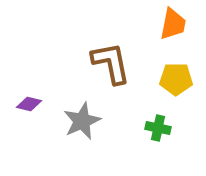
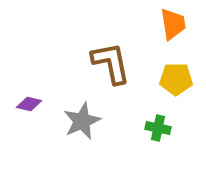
orange trapezoid: rotated 20 degrees counterclockwise
